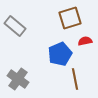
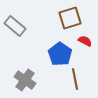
red semicircle: rotated 40 degrees clockwise
blue pentagon: rotated 15 degrees counterclockwise
gray cross: moved 7 px right, 1 px down
